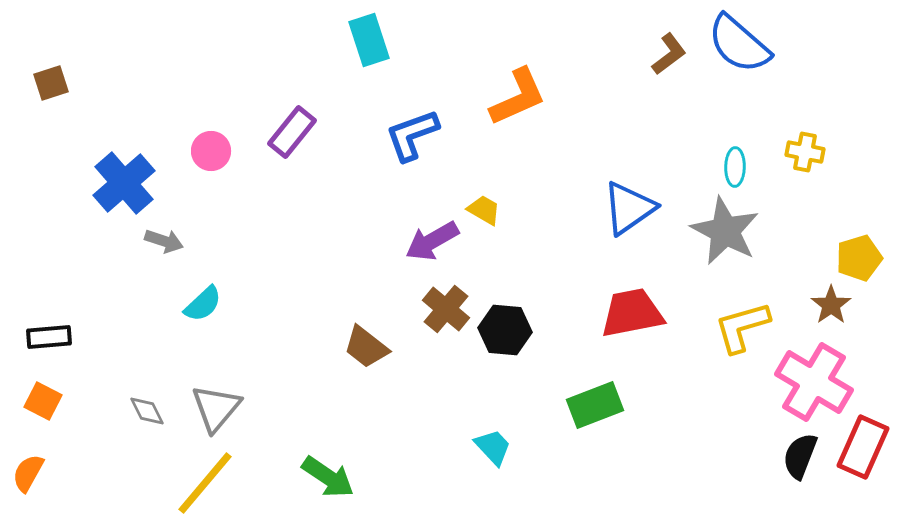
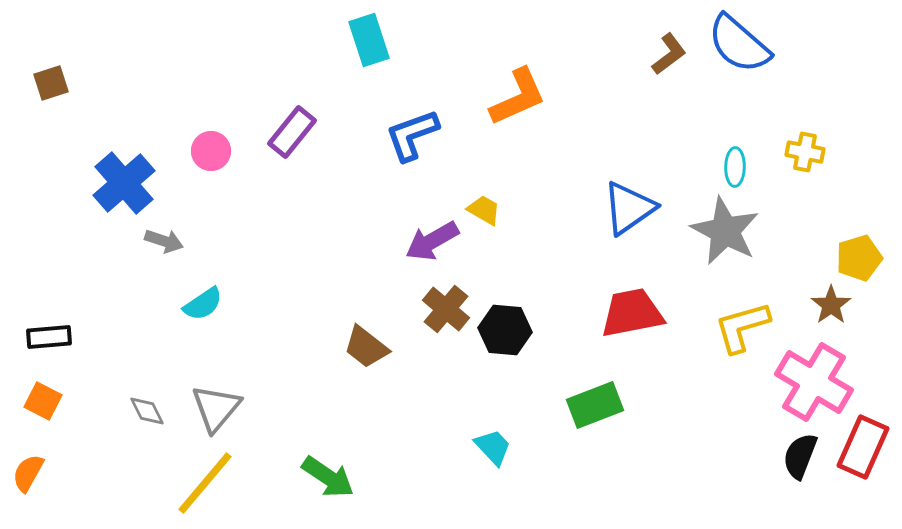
cyan semicircle: rotated 9 degrees clockwise
